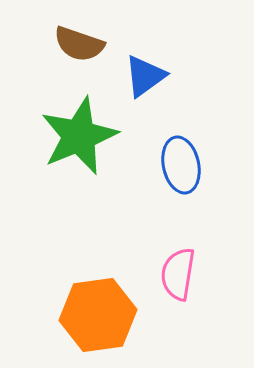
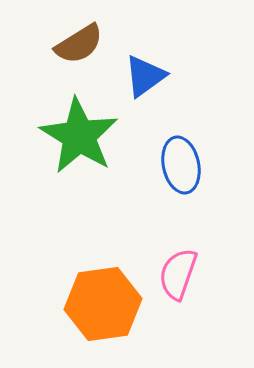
brown semicircle: rotated 51 degrees counterclockwise
green star: rotated 18 degrees counterclockwise
pink semicircle: rotated 10 degrees clockwise
orange hexagon: moved 5 px right, 11 px up
